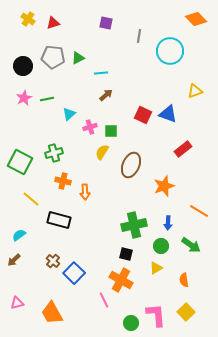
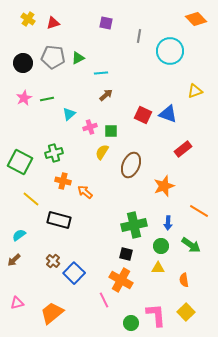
black circle at (23, 66): moved 3 px up
orange arrow at (85, 192): rotated 133 degrees clockwise
yellow triangle at (156, 268): moved 2 px right; rotated 32 degrees clockwise
orange trapezoid at (52, 313): rotated 80 degrees clockwise
